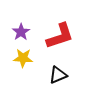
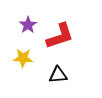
purple star: moved 7 px right, 7 px up
black triangle: rotated 18 degrees clockwise
